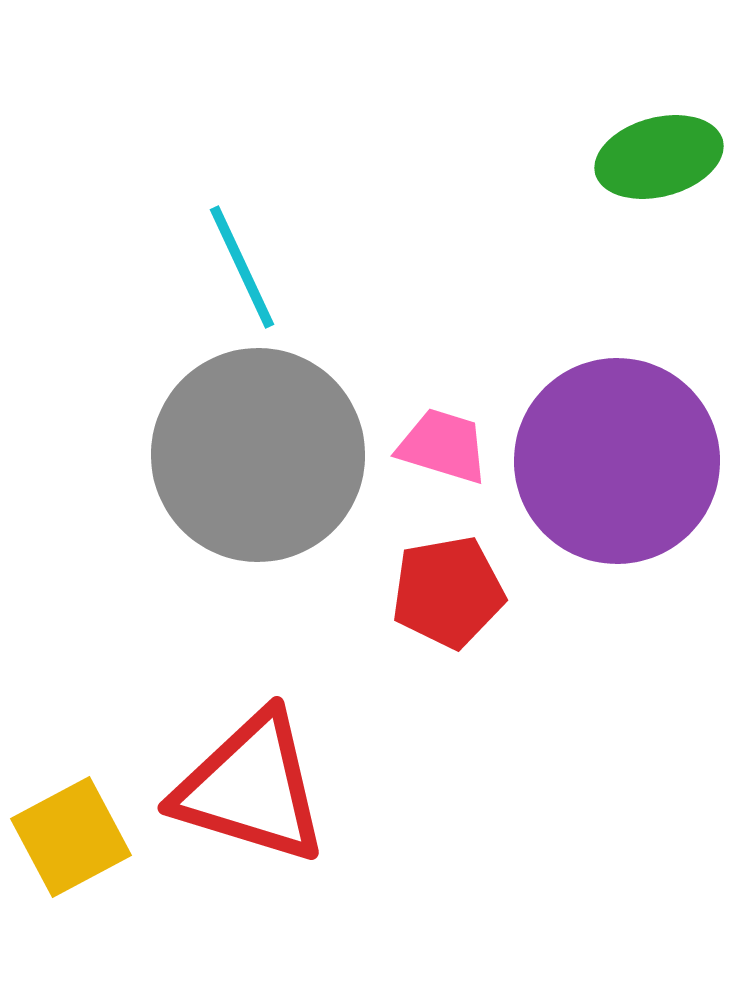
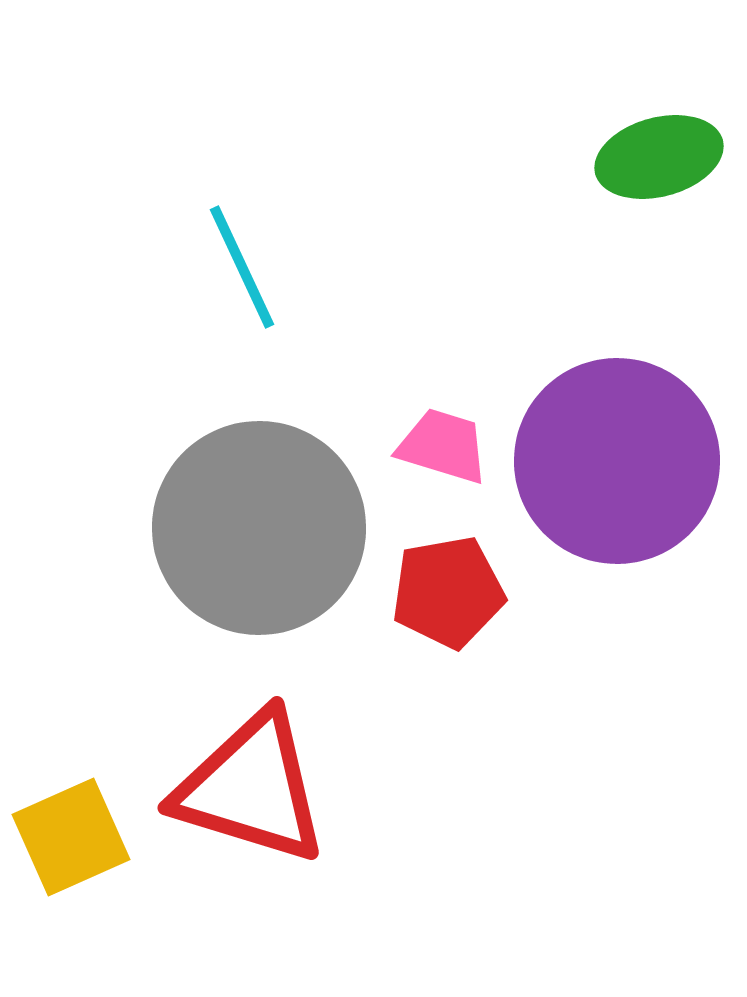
gray circle: moved 1 px right, 73 px down
yellow square: rotated 4 degrees clockwise
